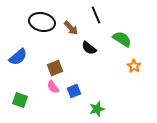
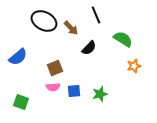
black ellipse: moved 2 px right, 1 px up; rotated 15 degrees clockwise
green semicircle: moved 1 px right
black semicircle: rotated 84 degrees counterclockwise
orange star: rotated 24 degrees clockwise
pink semicircle: rotated 56 degrees counterclockwise
blue square: rotated 16 degrees clockwise
green square: moved 1 px right, 2 px down
green star: moved 3 px right, 15 px up
